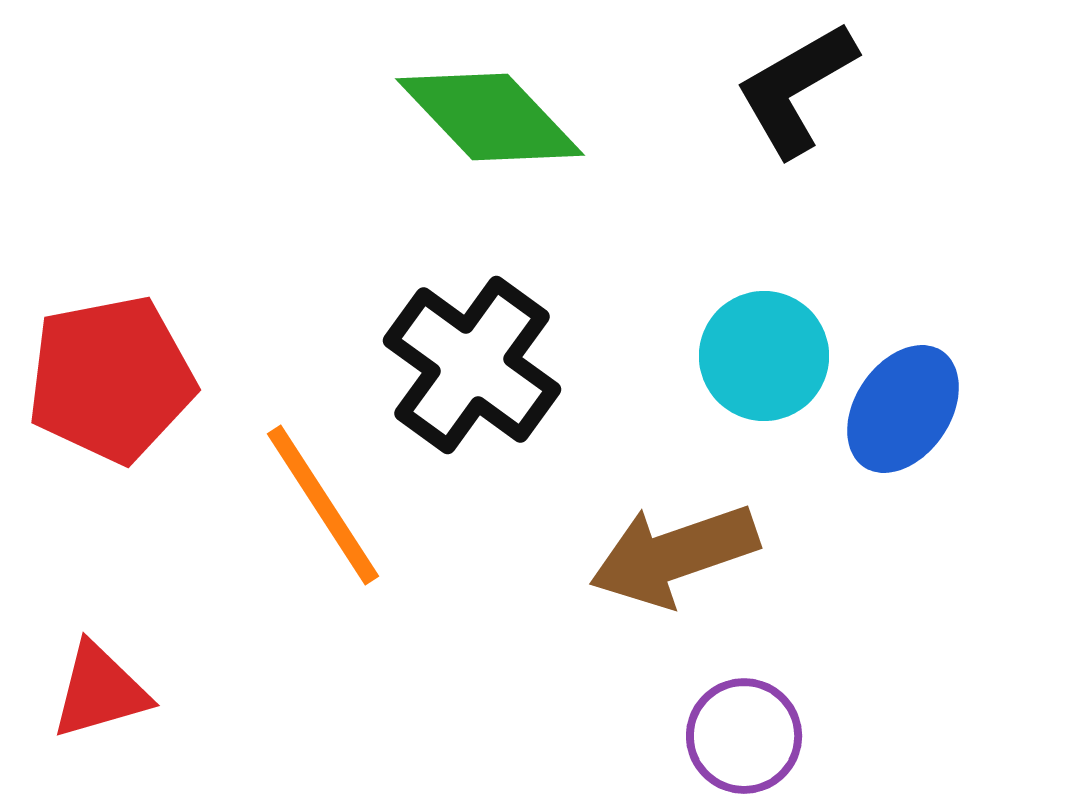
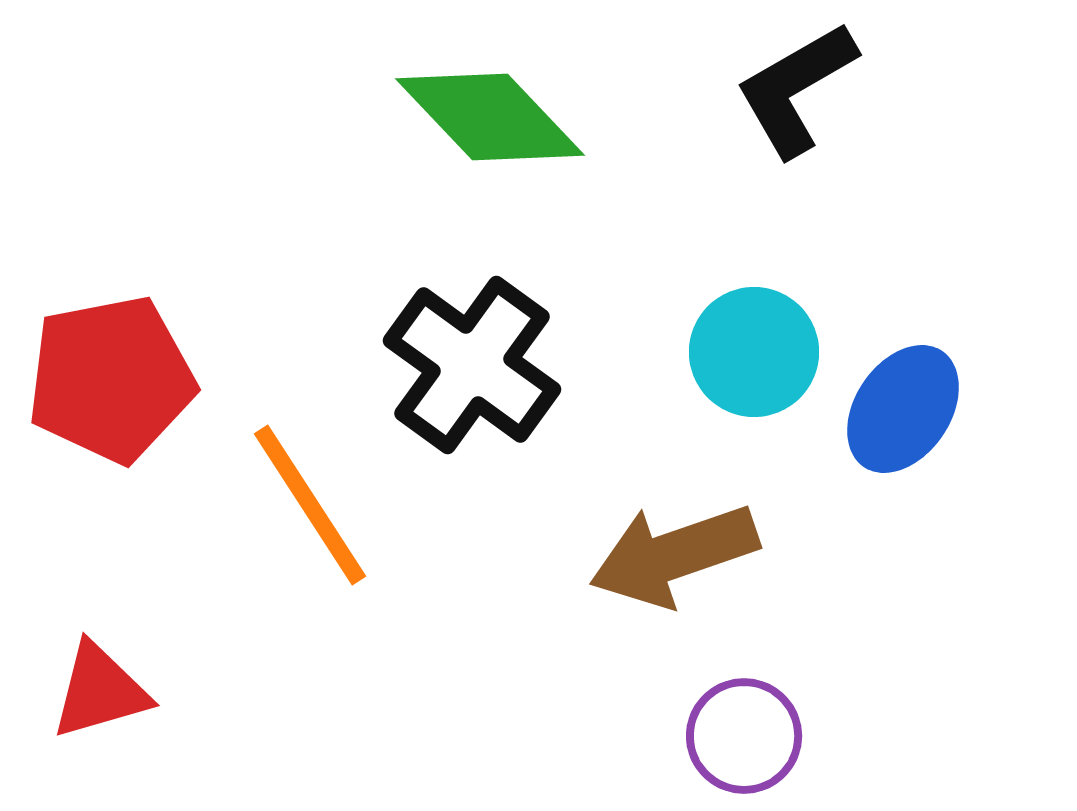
cyan circle: moved 10 px left, 4 px up
orange line: moved 13 px left
